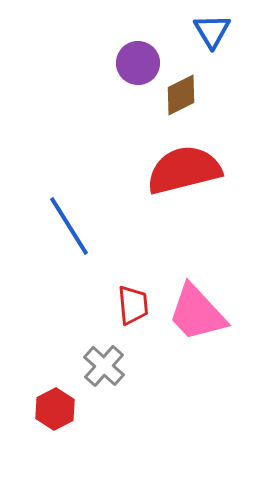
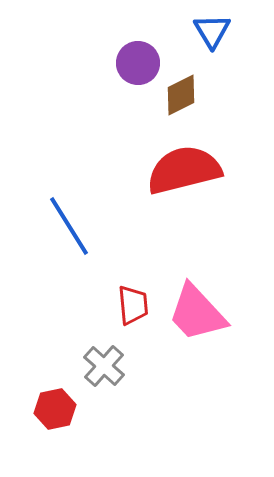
red hexagon: rotated 15 degrees clockwise
